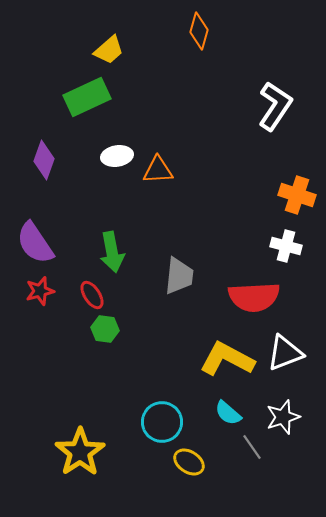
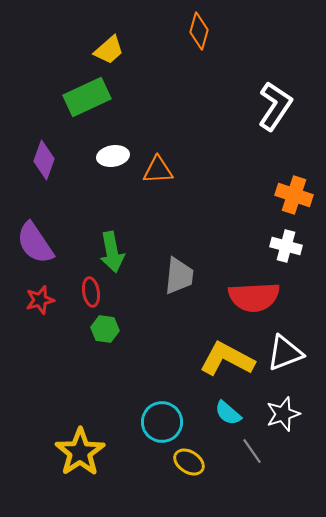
white ellipse: moved 4 px left
orange cross: moved 3 px left
red star: moved 9 px down
red ellipse: moved 1 px left, 3 px up; rotated 24 degrees clockwise
white star: moved 3 px up
gray line: moved 4 px down
